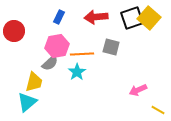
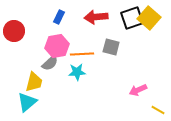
cyan star: rotated 30 degrees clockwise
